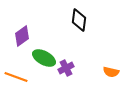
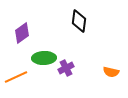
black diamond: moved 1 px down
purple diamond: moved 3 px up
green ellipse: rotated 30 degrees counterclockwise
orange line: rotated 45 degrees counterclockwise
